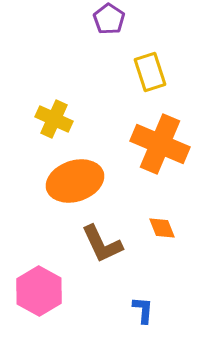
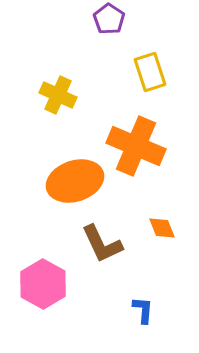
yellow cross: moved 4 px right, 24 px up
orange cross: moved 24 px left, 2 px down
pink hexagon: moved 4 px right, 7 px up
